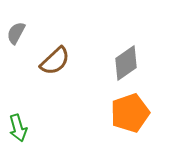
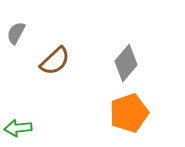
gray diamond: rotated 15 degrees counterclockwise
orange pentagon: moved 1 px left
green arrow: rotated 100 degrees clockwise
